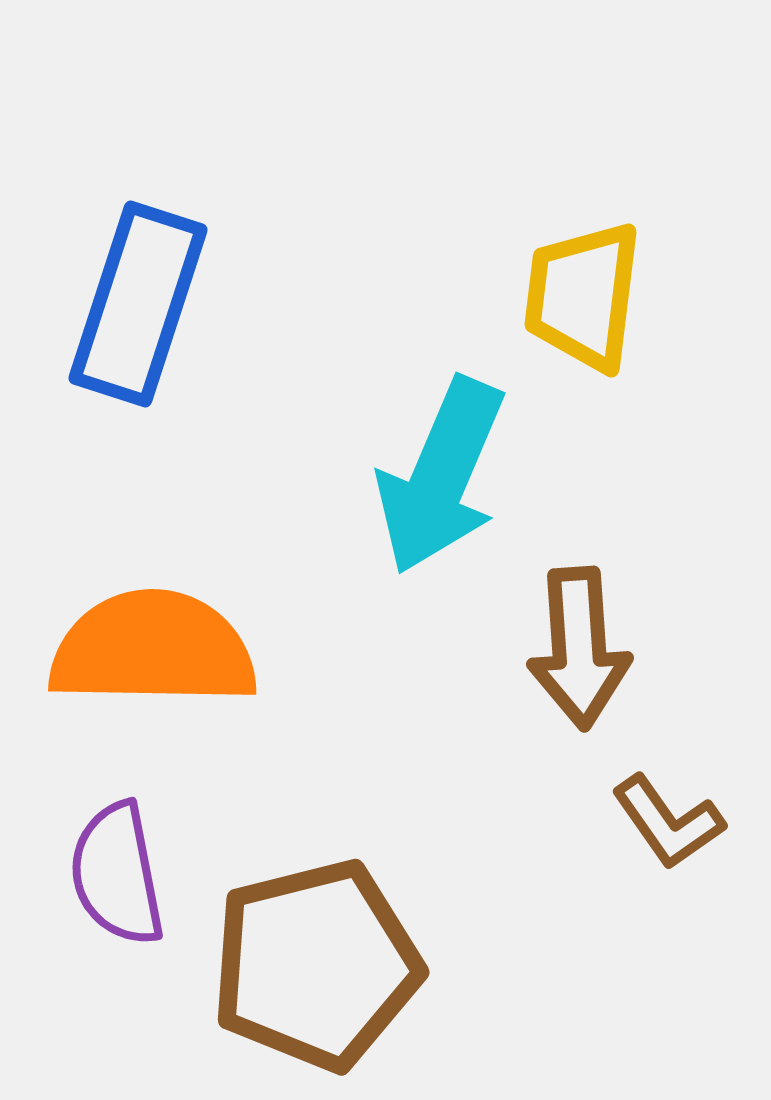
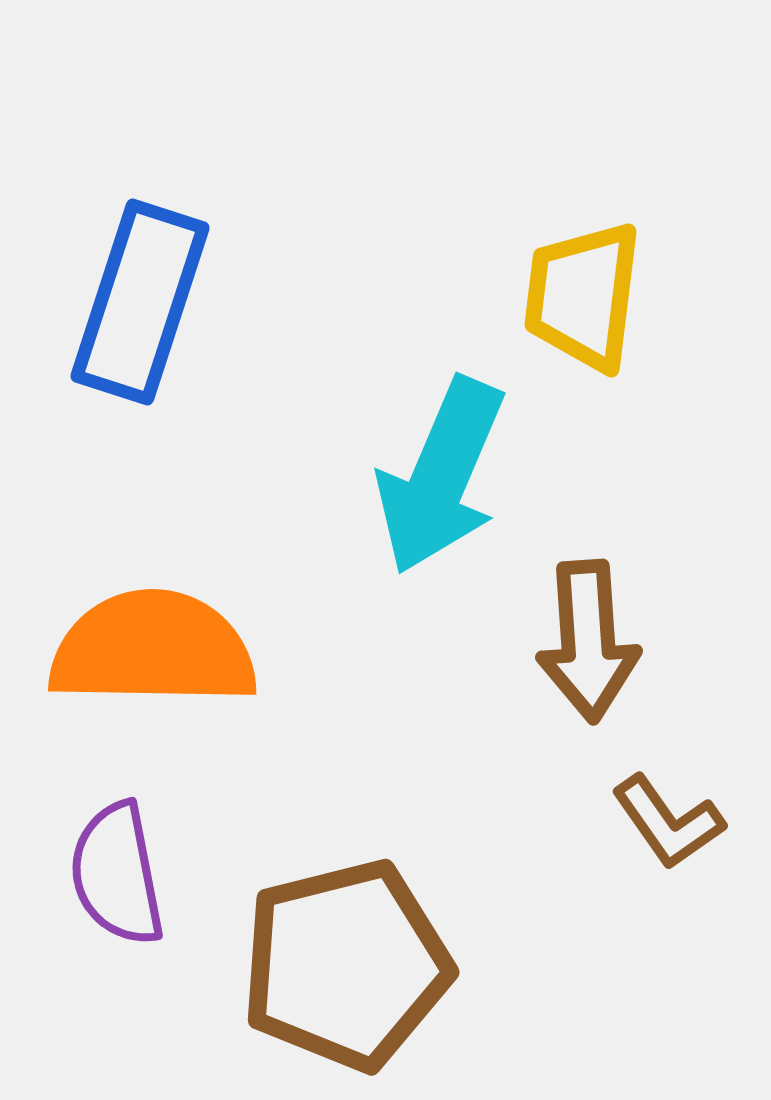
blue rectangle: moved 2 px right, 2 px up
brown arrow: moved 9 px right, 7 px up
brown pentagon: moved 30 px right
